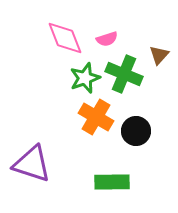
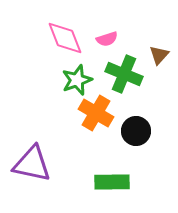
green star: moved 8 px left, 2 px down
orange cross: moved 4 px up
purple triangle: rotated 6 degrees counterclockwise
